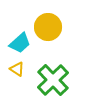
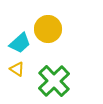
yellow circle: moved 2 px down
green cross: moved 1 px right, 1 px down
